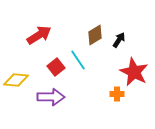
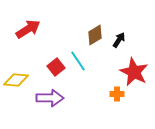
red arrow: moved 11 px left, 6 px up
cyan line: moved 1 px down
purple arrow: moved 1 px left, 1 px down
